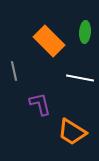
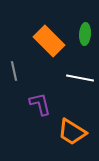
green ellipse: moved 2 px down
